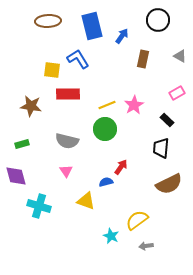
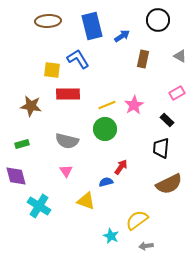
blue arrow: rotated 21 degrees clockwise
cyan cross: rotated 15 degrees clockwise
